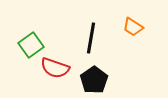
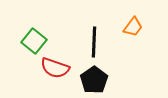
orange trapezoid: rotated 85 degrees counterclockwise
black line: moved 3 px right, 4 px down; rotated 8 degrees counterclockwise
green square: moved 3 px right, 4 px up; rotated 15 degrees counterclockwise
